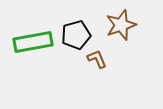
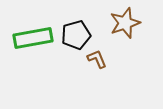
brown star: moved 4 px right, 2 px up
green rectangle: moved 4 px up
